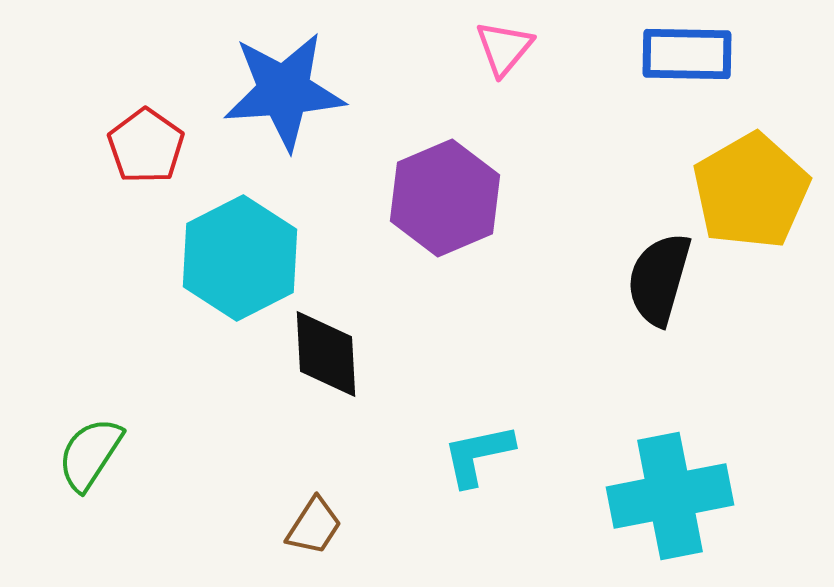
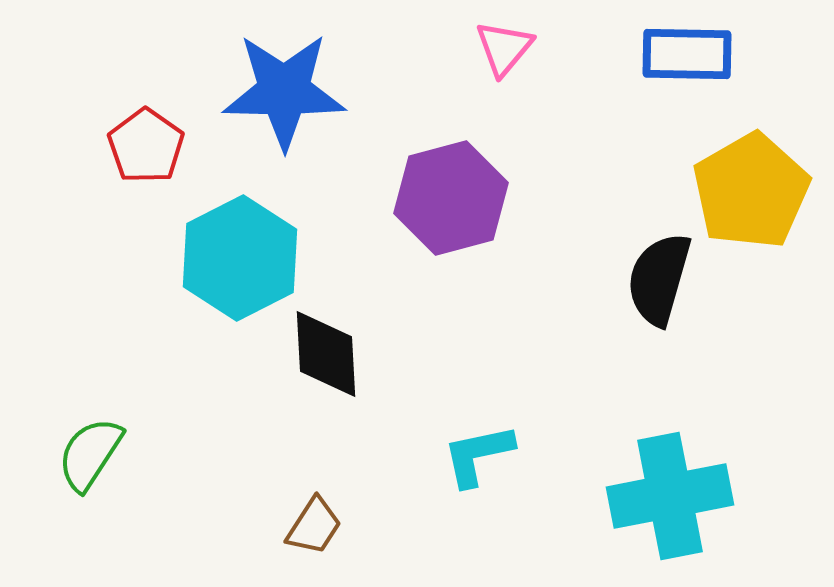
blue star: rotated 5 degrees clockwise
purple hexagon: moved 6 px right; rotated 8 degrees clockwise
